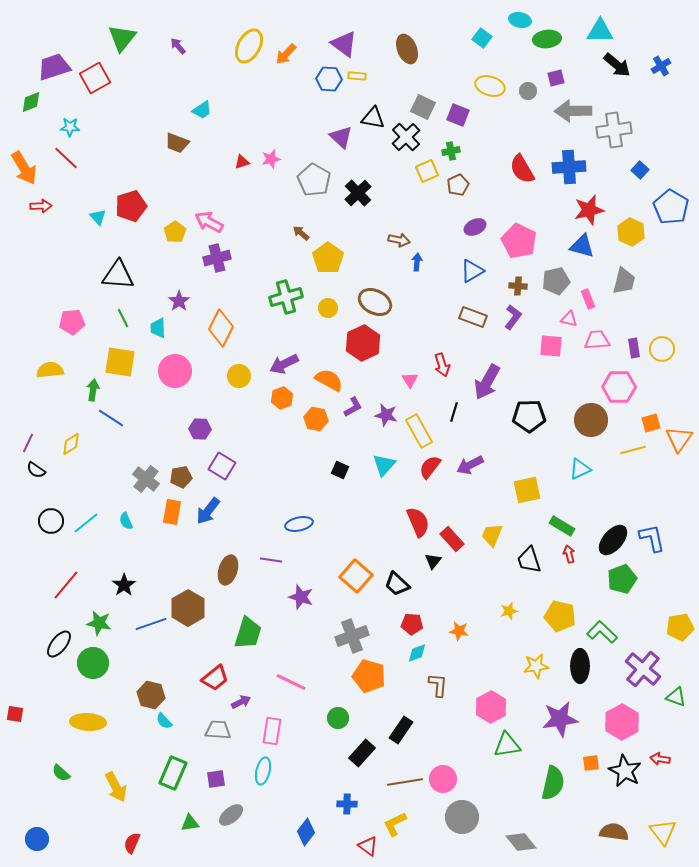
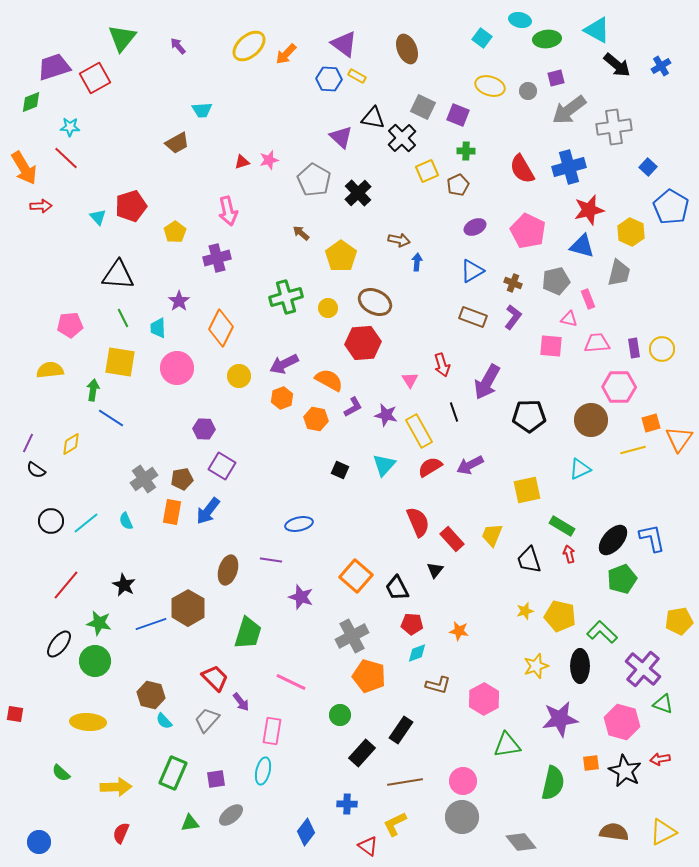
cyan triangle at (600, 31): moved 3 px left, 1 px up; rotated 28 degrees clockwise
yellow ellipse at (249, 46): rotated 20 degrees clockwise
yellow rectangle at (357, 76): rotated 24 degrees clockwise
cyan trapezoid at (202, 110): rotated 30 degrees clockwise
gray arrow at (573, 111): moved 4 px left, 1 px up; rotated 36 degrees counterclockwise
gray cross at (614, 130): moved 3 px up
black cross at (406, 137): moved 4 px left, 1 px down
brown trapezoid at (177, 143): rotated 50 degrees counterclockwise
green cross at (451, 151): moved 15 px right; rotated 12 degrees clockwise
pink star at (271, 159): moved 2 px left, 1 px down
blue cross at (569, 167): rotated 12 degrees counterclockwise
blue square at (640, 170): moved 8 px right, 3 px up
pink arrow at (209, 222): moved 19 px right, 11 px up; rotated 132 degrees counterclockwise
pink pentagon at (519, 241): moved 9 px right, 10 px up
yellow pentagon at (328, 258): moved 13 px right, 2 px up
gray trapezoid at (624, 281): moved 5 px left, 8 px up
brown cross at (518, 286): moved 5 px left, 3 px up; rotated 18 degrees clockwise
pink pentagon at (72, 322): moved 2 px left, 3 px down
pink trapezoid at (597, 340): moved 3 px down
red hexagon at (363, 343): rotated 20 degrees clockwise
pink circle at (175, 371): moved 2 px right, 3 px up
black line at (454, 412): rotated 36 degrees counterclockwise
purple hexagon at (200, 429): moved 4 px right
red semicircle at (430, 467): rotated 20 degrees clockwise
brown pentagon at (181, 477): moved 1 px right, 2 px down
gray cross at (146, 479): moved 2 px left; rotated 16 degrees clockwise
black triangle at (433, 561): moved 2 px right, 9 px down
black trapezoid at (397, 584): moved 4 px down; rotated 20 degrees clockwise
black star at (124, 585): rotated 10 degrees counterclockwise
yellow star at (509, 611): moved 16 px right
yellow pentagon at (680, 627): moved 1 px left, 6 px up
gray cross at (352, 636): rotated 8 degrees counterclockwise
green circle at (93, 663): moved 2 px right, 2 px up
yellow star at (536, 666): rotated 10 degrees counterclockwise
red trapezoid at (215, 678): rotated 96 degrees counterclockwise
brown L-shape at (438, 685): rotated 100 degrees clockwise
green triangle at (676, 697): moved 13 px left, 7 px down
purple arrow at (241, 702): rotated 78 degrees clockwise
pink hexagon at (491, 707): moved 7 px left, 8 px up
green circle at (338, 718): moved 2 px right, 3 px up
pink hexagon at (622, 722): rotated 16 degrees counterclockwise
gray trapezoid at (218, 730): moved 11 px left, 10 px up; rotated 52 degrees counterclockwise
red arrow at (660, 759): rotated 18 degrees counterclockwise
pink circle at (443, 779): moved 20 px right, 2 px down
yellow arrow at (116, 787): rotated 64 degrees counterclockwise
yellow triangle at (663, 832): rotated 40 degrees clockwise
blue circle at (37, 839): moved 2 px right, 3 px down
red semicircle at (132, 843): moved 11 px left, 10 px up
